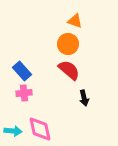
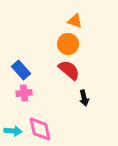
blue rectangle: moved 1 px left, 1 px up
